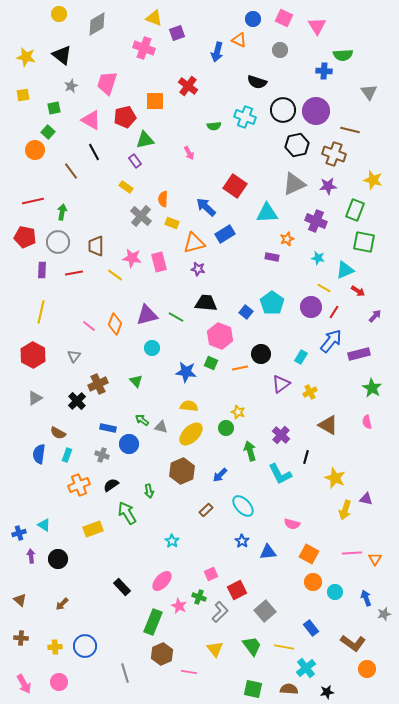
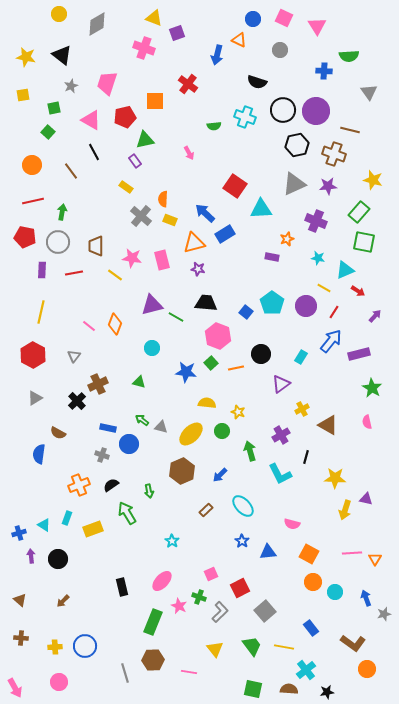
blue arrow at (217, 52): moved 3 px down
green semicircle at (343, 55): moved 6 px right, 1 px down
red cross at (188, 86): moved 2 px up
orange circle at (35, 150): moved 3 px left, 15 px down
blue arrow at (206, 207): moved 1 px left, 6 px down
green rectangle at (355, 210): moved 4 px right, 2 px down; rotated 20 degrees clockwise
cyan triangle at (267, 213): moved 6 px left, 4 px up
yellow rectangle at (172, 223): moved 2 px left, 3 px up
pink rectangle at (159, 262): moved 3 px right, 2 px up
purple circle at (311, 307): moved 5 px left, 1 px up
purple triangle at (147, 315): moved 5 px right, 10 px up
pink hexagon at (220, 336): moved 2 px left
green square at (211, 363): rotated 24 degrees clockwise
orange line at (240, 368): moved 4 px left
green triangle at (136, 381): moved 3 px right, 1 px down; rotated 32 degrees counterclockwise
yellow cross at (310, 392): moved 8 px left, 17 px down
yellow semicircle at (189, 406): moved 18 px right, 3 px up
green circle at (226, 428): moved 4 px left, 3 px down
purple cross at (281, 435): rotated 18 degrees clockwise
cyan rectangle at (67, 455): moved 63 px down
yellow star at (335, 478): rotated 20 degrees counterclockwise
black rectangle at (122, 587): rotated 30 degrees clockwise
red square at (237, 590): moved 3 px right, 2 px up
brown arrow at (62, 604): moved 1 px right, 3 px up
brown hexagon at (162, 654): moved 9 px left, 6 px down; rotated 20 degrees clockwise
cyan cross at (306, 668): moved 2 px down
pink arrow at (24, 684): moved 9 px left, 4 px down
